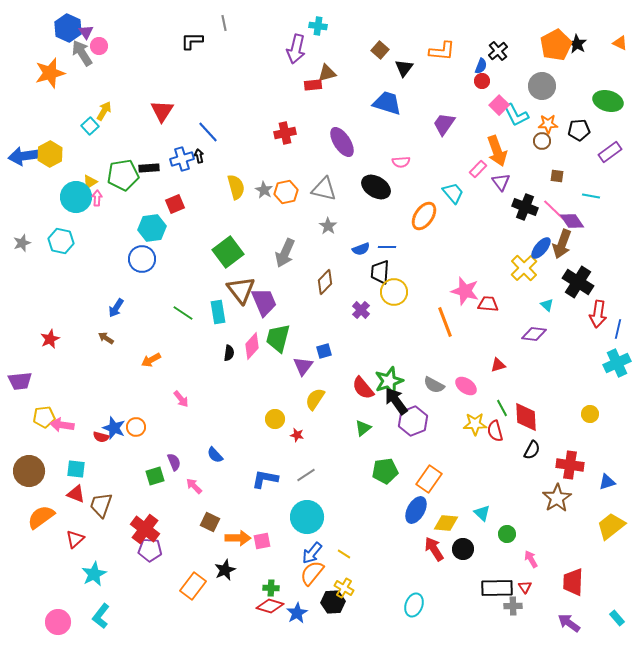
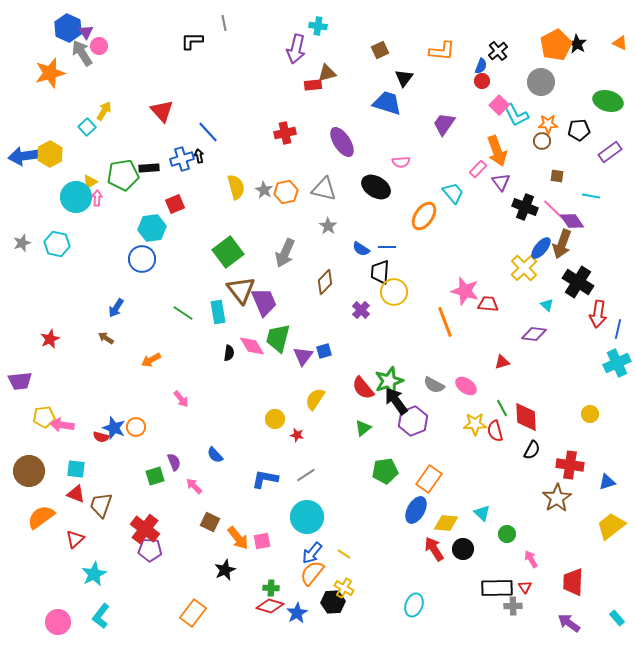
brown square at (380, 50): rotated 24 degrees clockwise
black triangle at (404, 68): moved 10 px down
gray circle at (542, 86): moved 1 px left, 4 px up
red triangle at (162, 111): rotated 15 degrees counterclockwise
cyan square at (90, 126): moved 3 px left, 1 px down
cyan hexagon at (61, 241): moved 4 px left, 3 px down
blue semicircle at (361, 249): rotated 54 degrees clockwise
pink diamond at (252, 346): rotated 72 degrees counterclockwise
red triangle at (498, 365): moved 4 px right, 3 px up
purple triangle at (303, 366): moved 10 px up
orange arrow at (238, 538): rotated 50 degrees clockwise
orange rectangle at (193, 586): moved 27 px down
